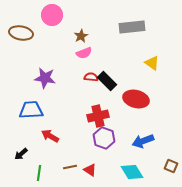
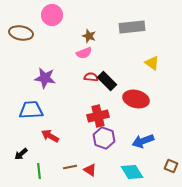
brown star: moved 8 px right; rotated 24 degrees counterclockwise
green line: moved 2 px up; rotated 14 degrees counterclockwise
